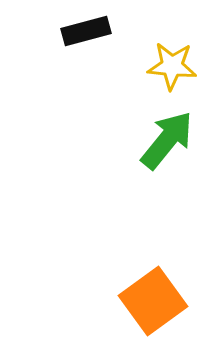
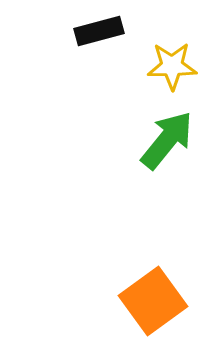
black rectangle: moved 13 px right
yellow star: rotated 6 degrees counterclockwise
